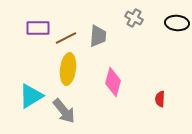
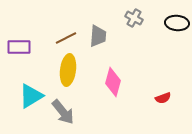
purple rectangle: moved 19 px left, 19 px down
yellow ellipse: moved 1 px down
red semicircle: moved 3 px right, 1 px up; rotated 112 degrees counterclockwise
gray arrow: moved 1 px left, 1 px down
